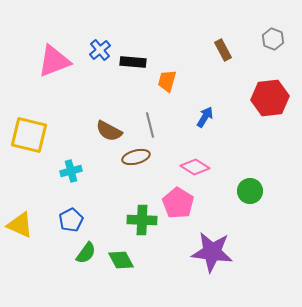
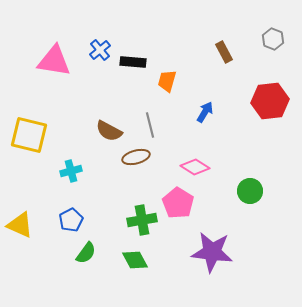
brown rectangle: moved 1 px right, 2 px down
pink triangle: rotated 30 degrees clockwise
red hexagon: moved 3 px down
blue arrow: moved 5 px up
green cross: rotated 12 degrees counterclockwise
green diamond: moved 14 px right
